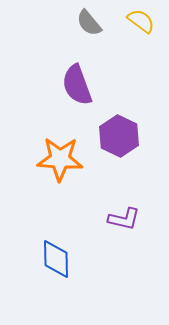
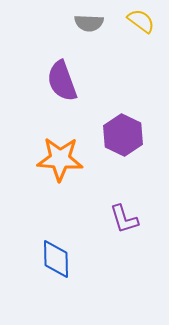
gray semicircle: rotated 48 degrees counterclockwise
purple semicircle: moved 15 px left, 4 px up
purple hexagon: moved 4 px right, 1 px up
purple L-shape: rotated 60 degrees clockwise
